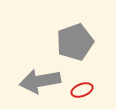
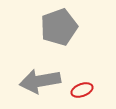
gray pentagon: moved 16 px left, 15 px up
